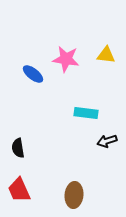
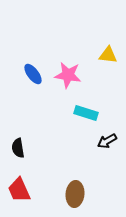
yellow triangle: moved 2 px right
pink star: moved 2 px right, 16 px down
blue ellipse: rotated 15 degrees clockwise
cyan rectangle: rotated 10 degrees clockwise
black arrow: rotated 12 degrees counterclockwise
brown ellipse: moved 1 px right, 1 px up
